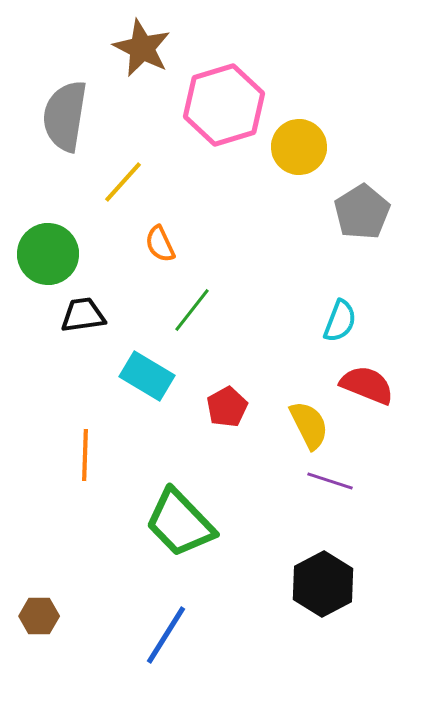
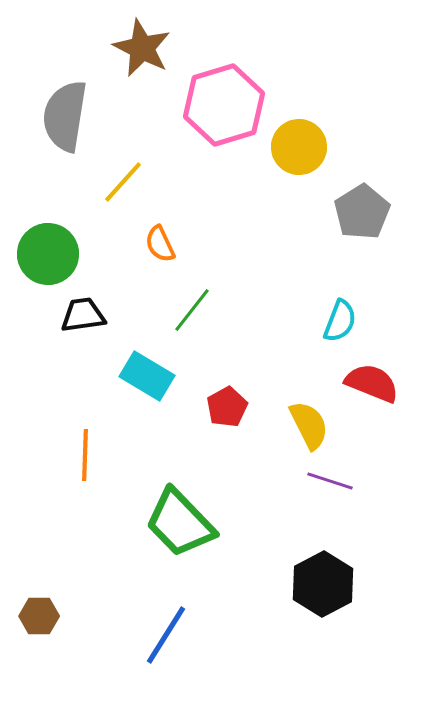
red semicircle: moved 5 px right, 2 px up
